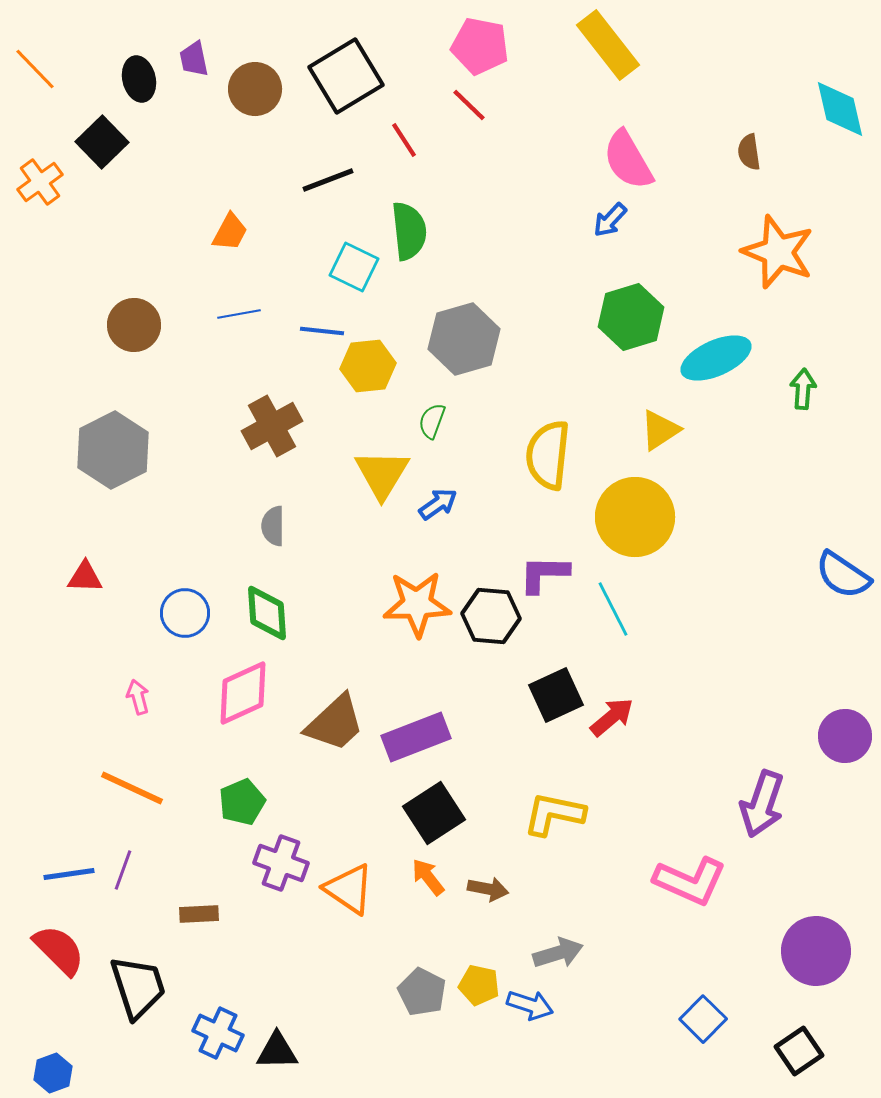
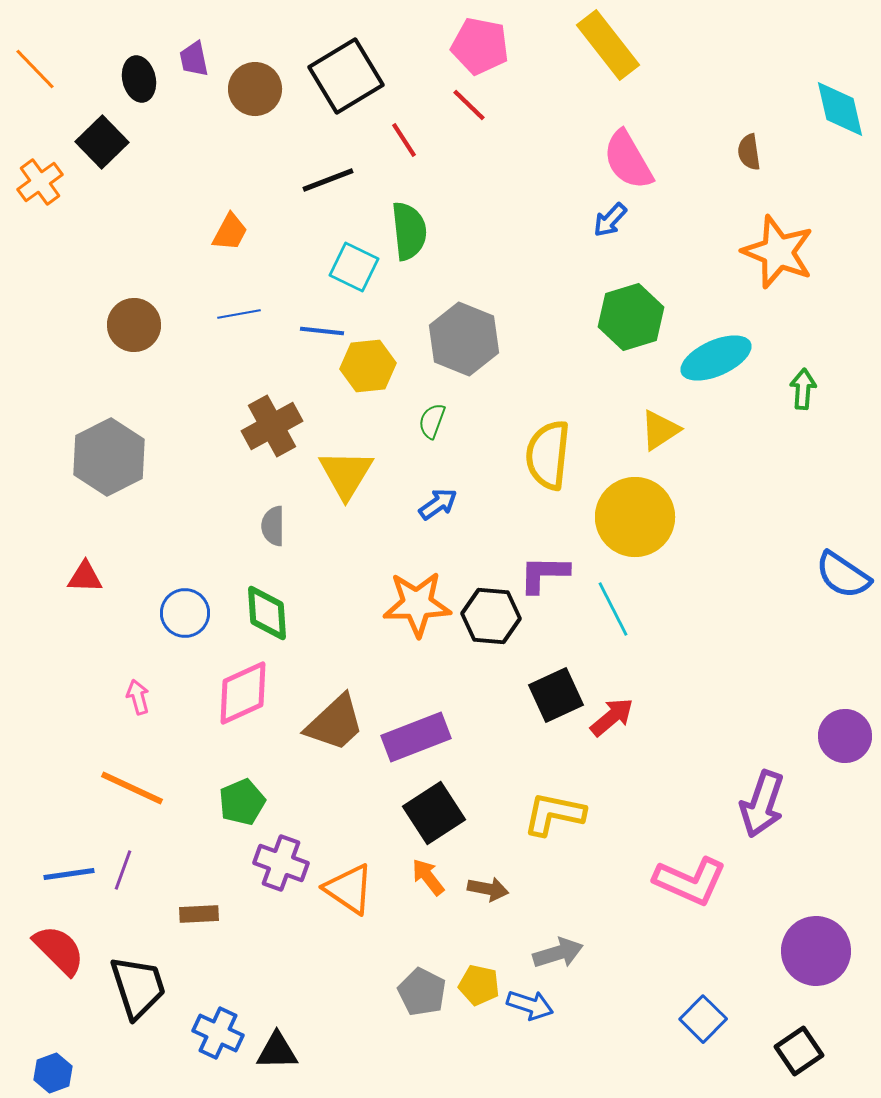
gray hexagon at (464, 339): rotated 22 degrees counterclockwise
gray hexagon at (113, 450): moved 4 px left, 7 px down
yellow triangle at (382, 474): moved 36 px left
